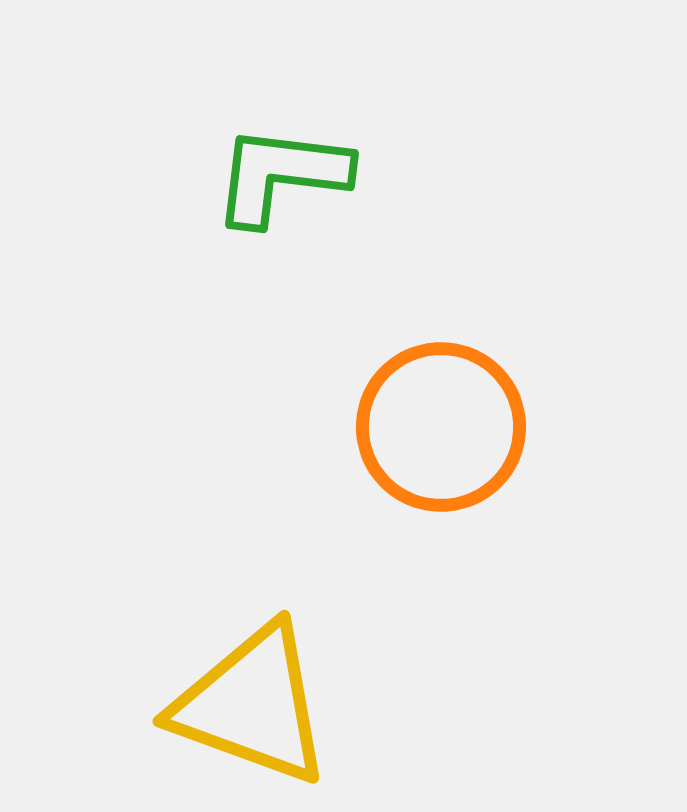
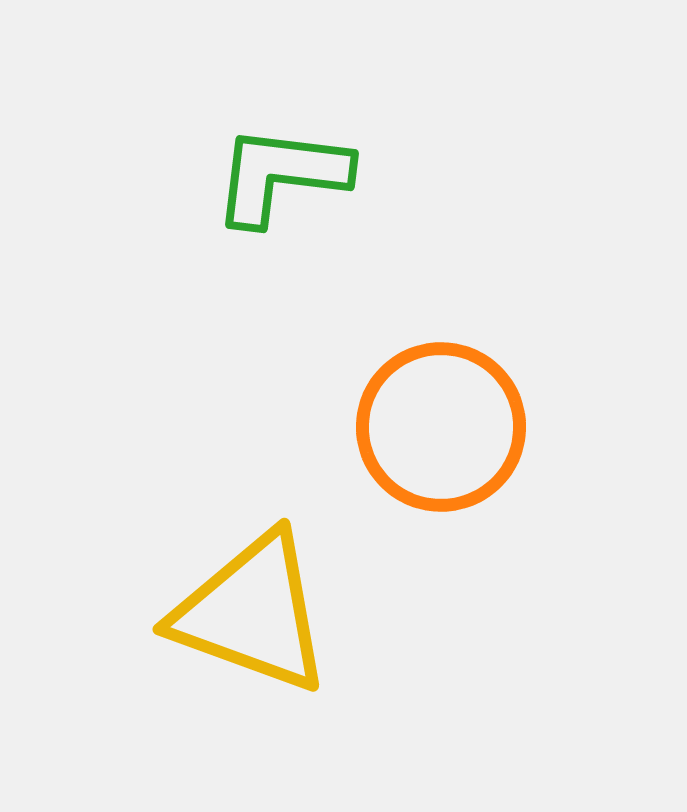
yellow triangle: moved 92 px up
